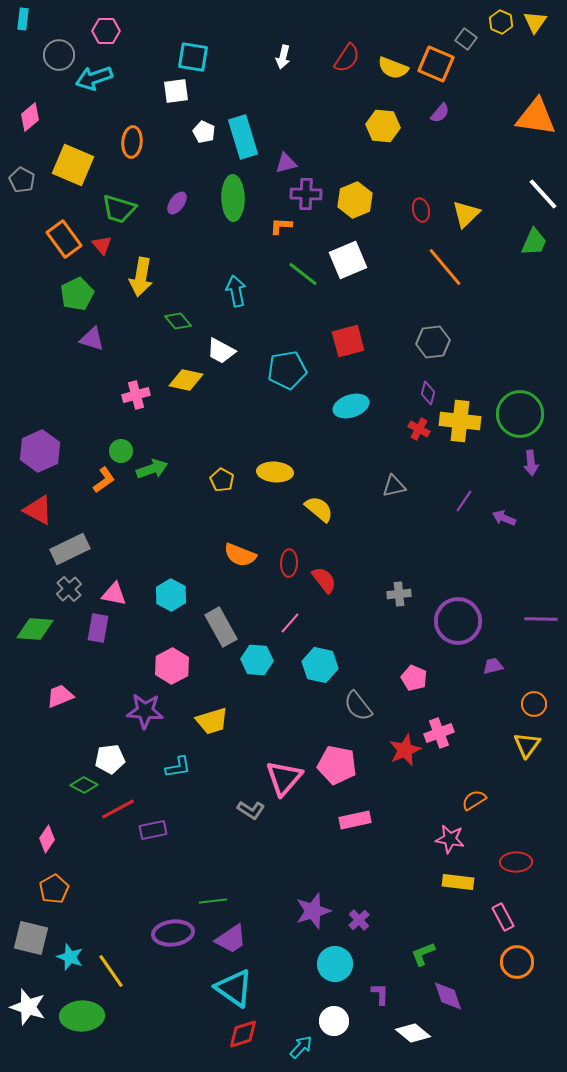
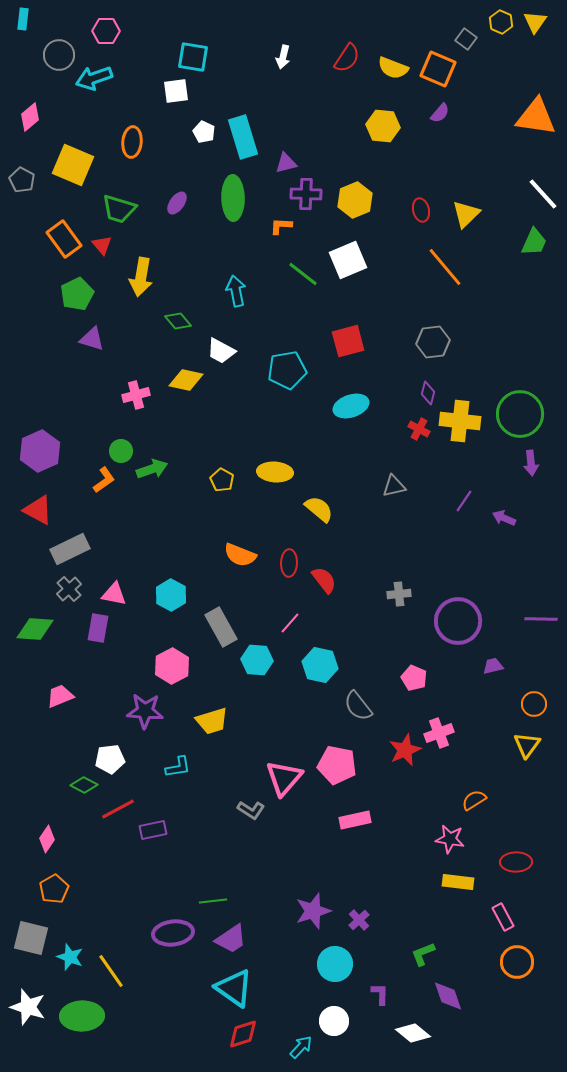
orange square at (436, 64): moved 2 px right, 5 px down
